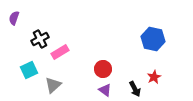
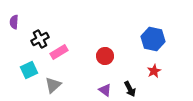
purple semicircle: moved 4 px down; rotated 16 degrees counterclockwise
pink rectangle: moved 1 px left
red circle: moved 2 px right, 13 px up
red star: moved 6 px up
black arrow: moved 5 px left
